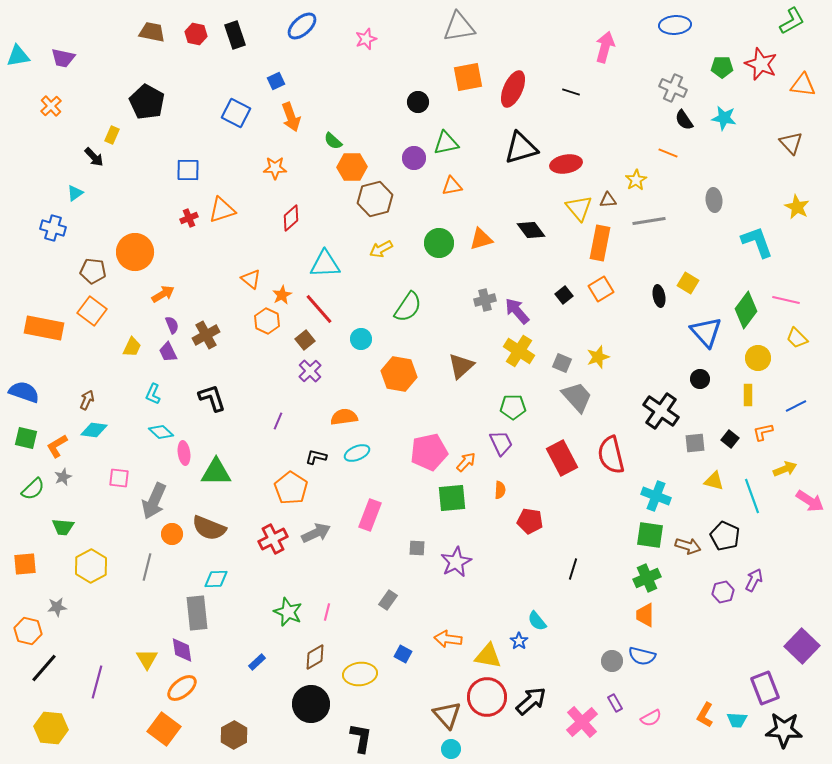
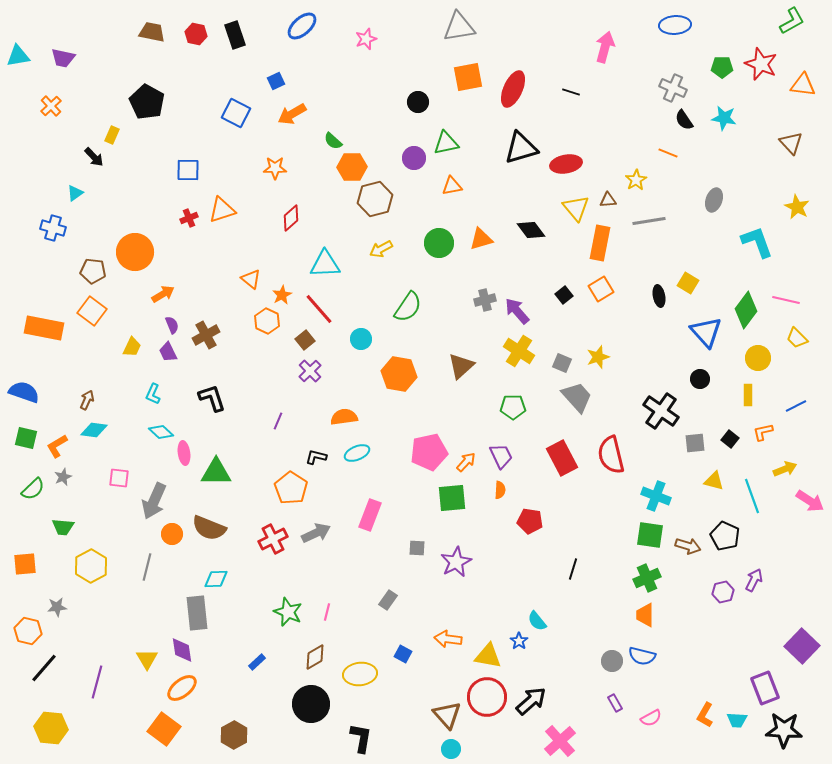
orange arrow at (291, 117): moved 1 px right, 3 px up; rotated 80 degrees clockwise
gray ellipse at (714, 200): rotated 25 degrees clockwise
yellow triangle at (579, 208): moved 3 px left
purple trapezoid at (501, 443): moved 13 px down
pink cross at (582, 722): moved 22 px left, 19 px down
